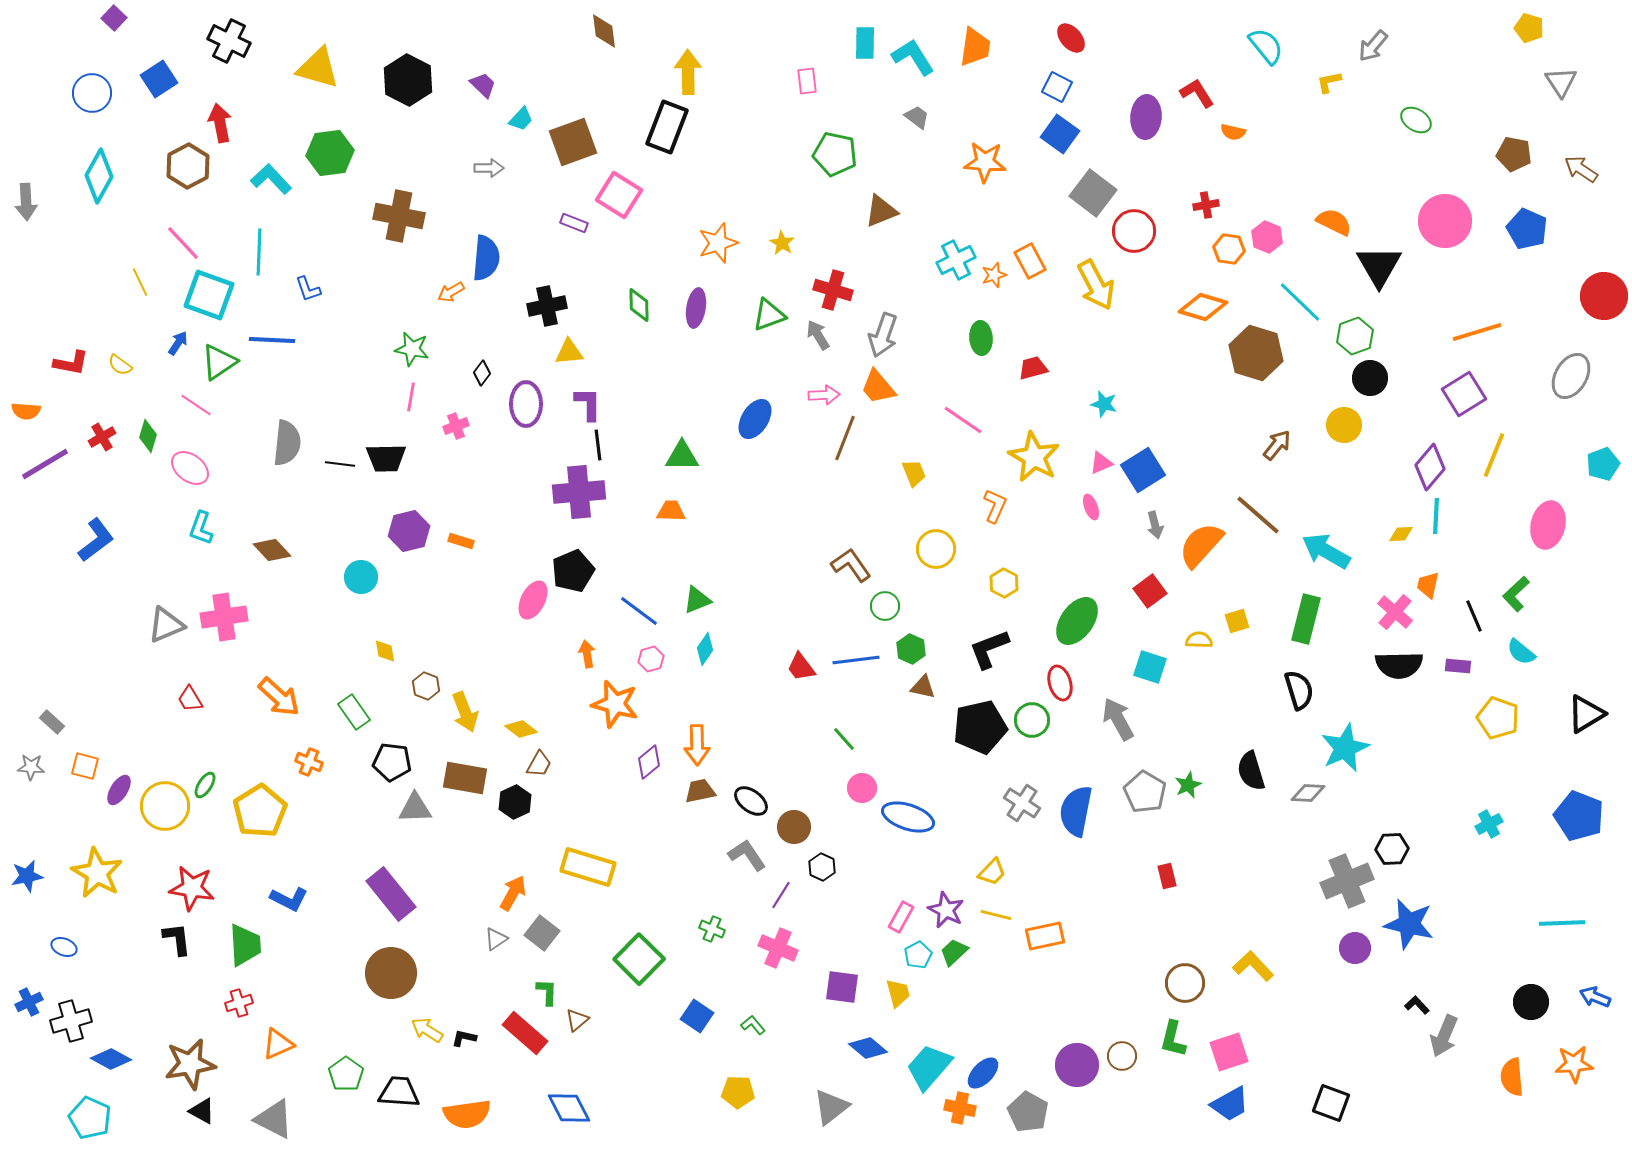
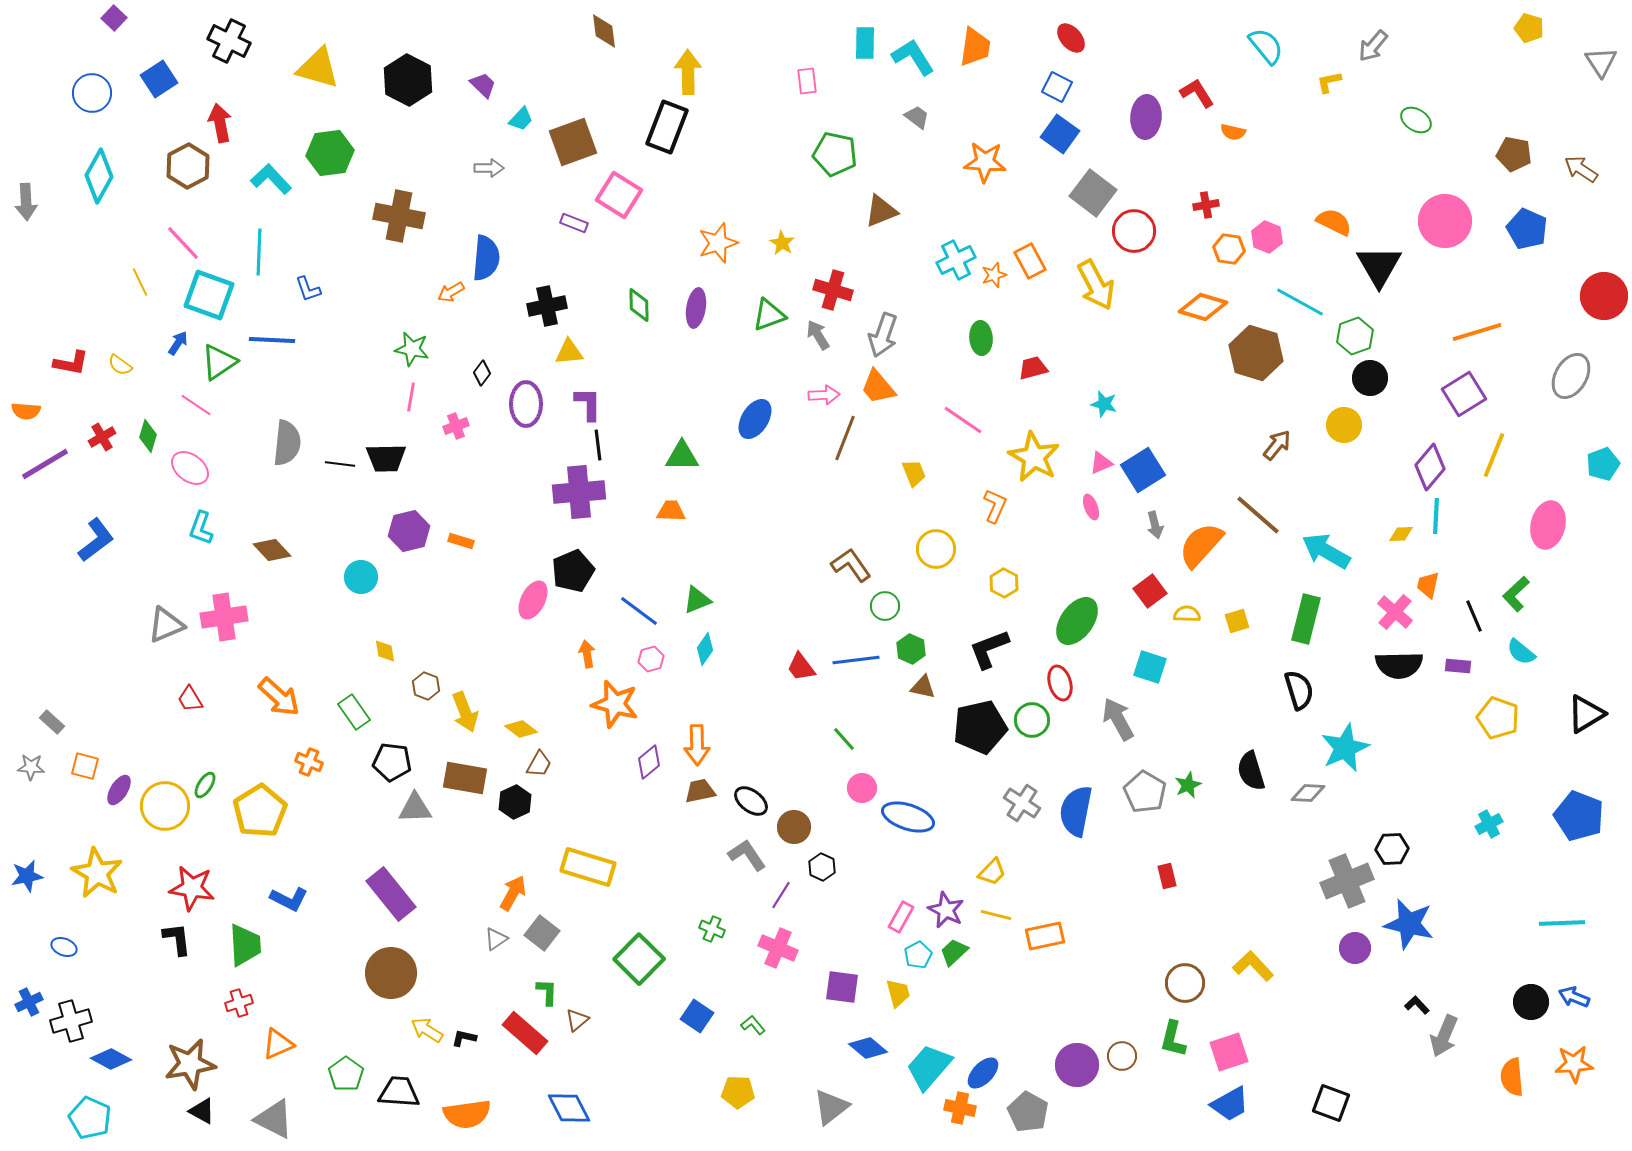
gray triangle at (1561, 82): moved 40 px right, 20 px up
cyan line at (1300, 302): rotated 15 degrees counterclockwise
yellow semicircle at (1199, 640): moved 12 px left, 26 px up
blue arrow at (1595, 997): moved 21 px left
